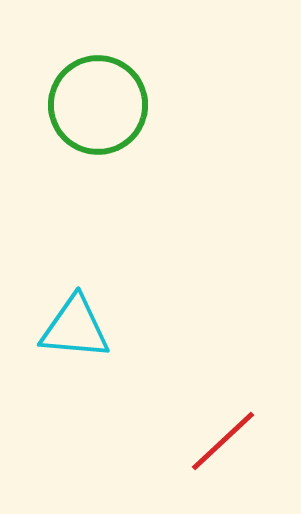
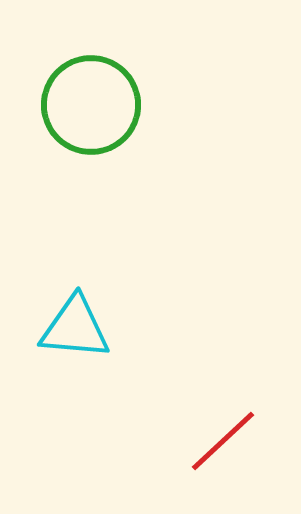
green circle: moved 7 px left
